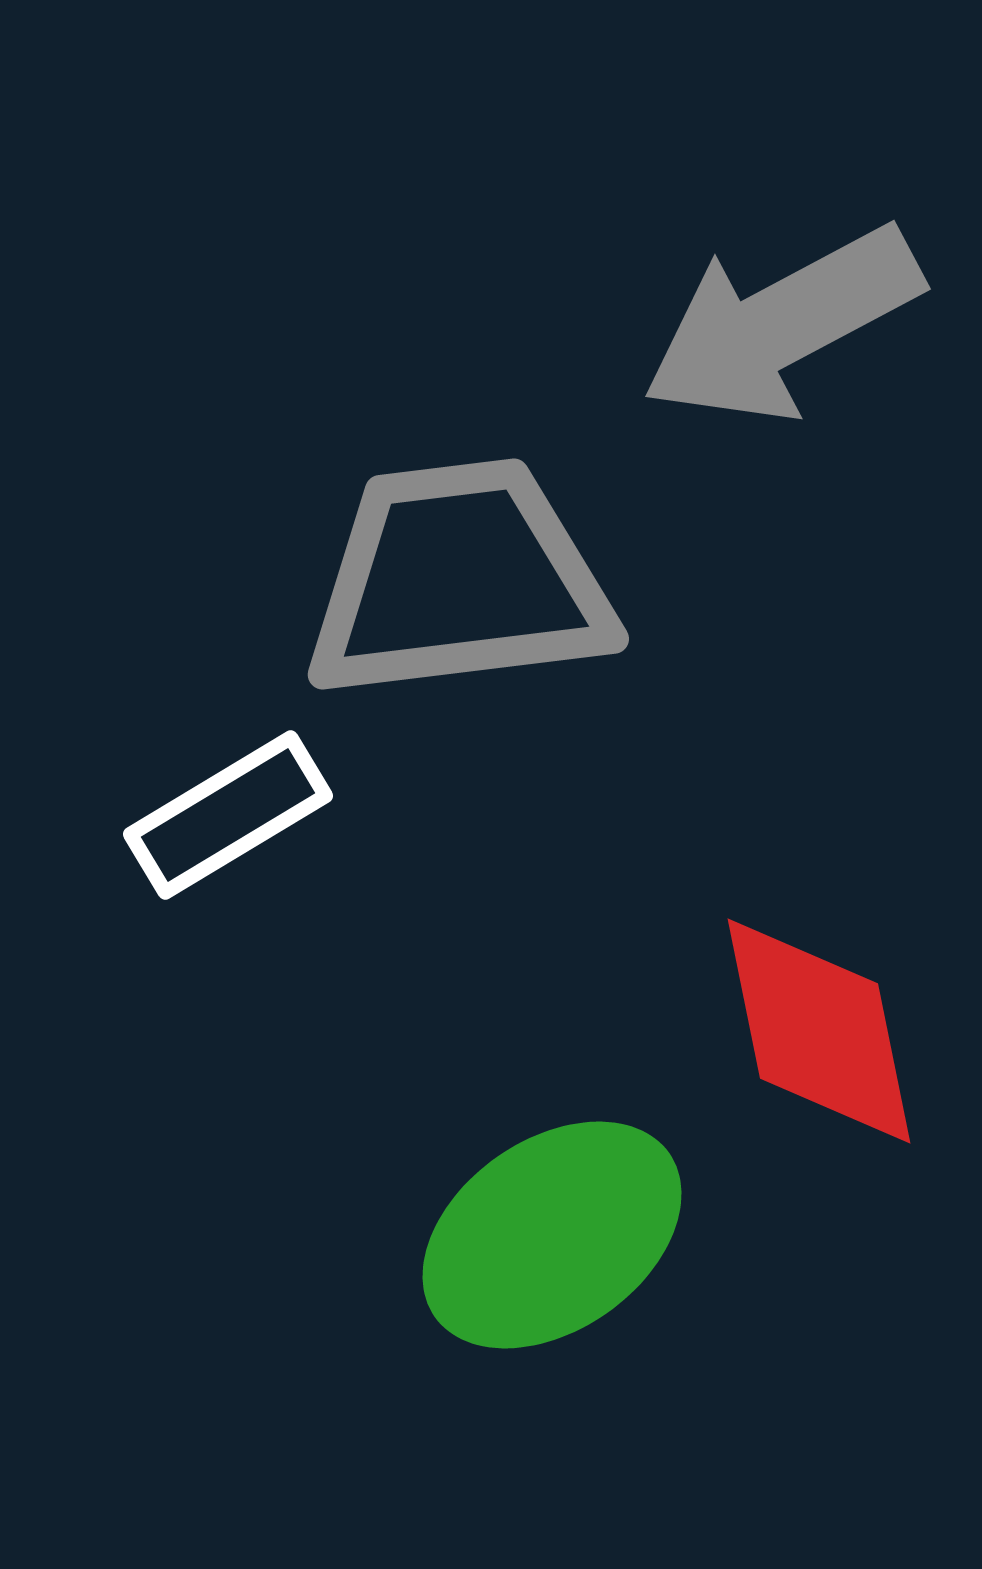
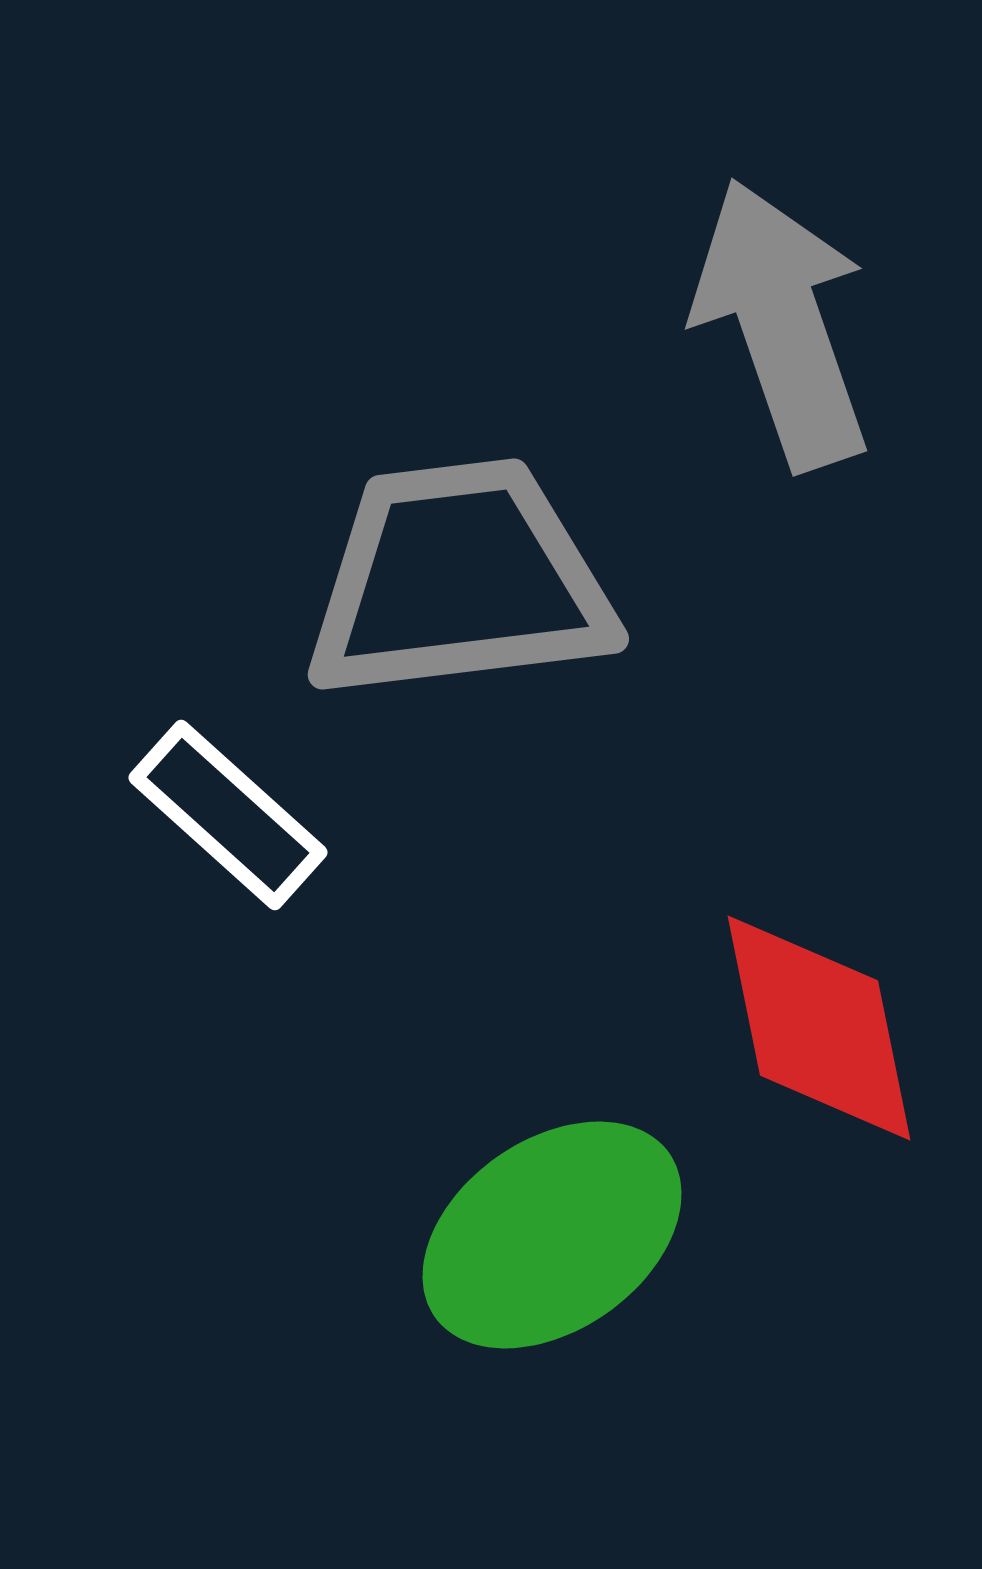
gray arrow: rotated 99 degrees clockwise
white rectangle: rotated 73 degrees clockwise
red diamond: moved 3 px up
